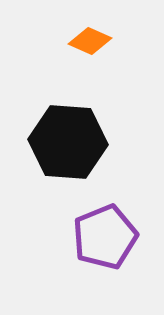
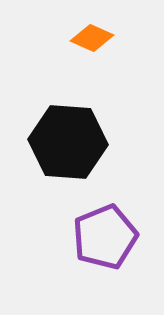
orange diamond: moved 2 px right, 3 px up
